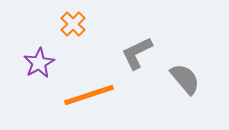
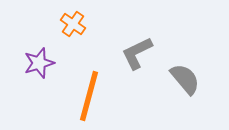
orange cross: rotated 10 degrees counterclockwise
purple star: rotated 12 degrees clockwise
orange line: moved 1 px down; rotated 57 degrees counterclockwise
